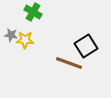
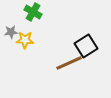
gray star: moved 3 px up; rotated 16 degrees counterclockwise
brown line: rotated 44 degrees counterclockwise
